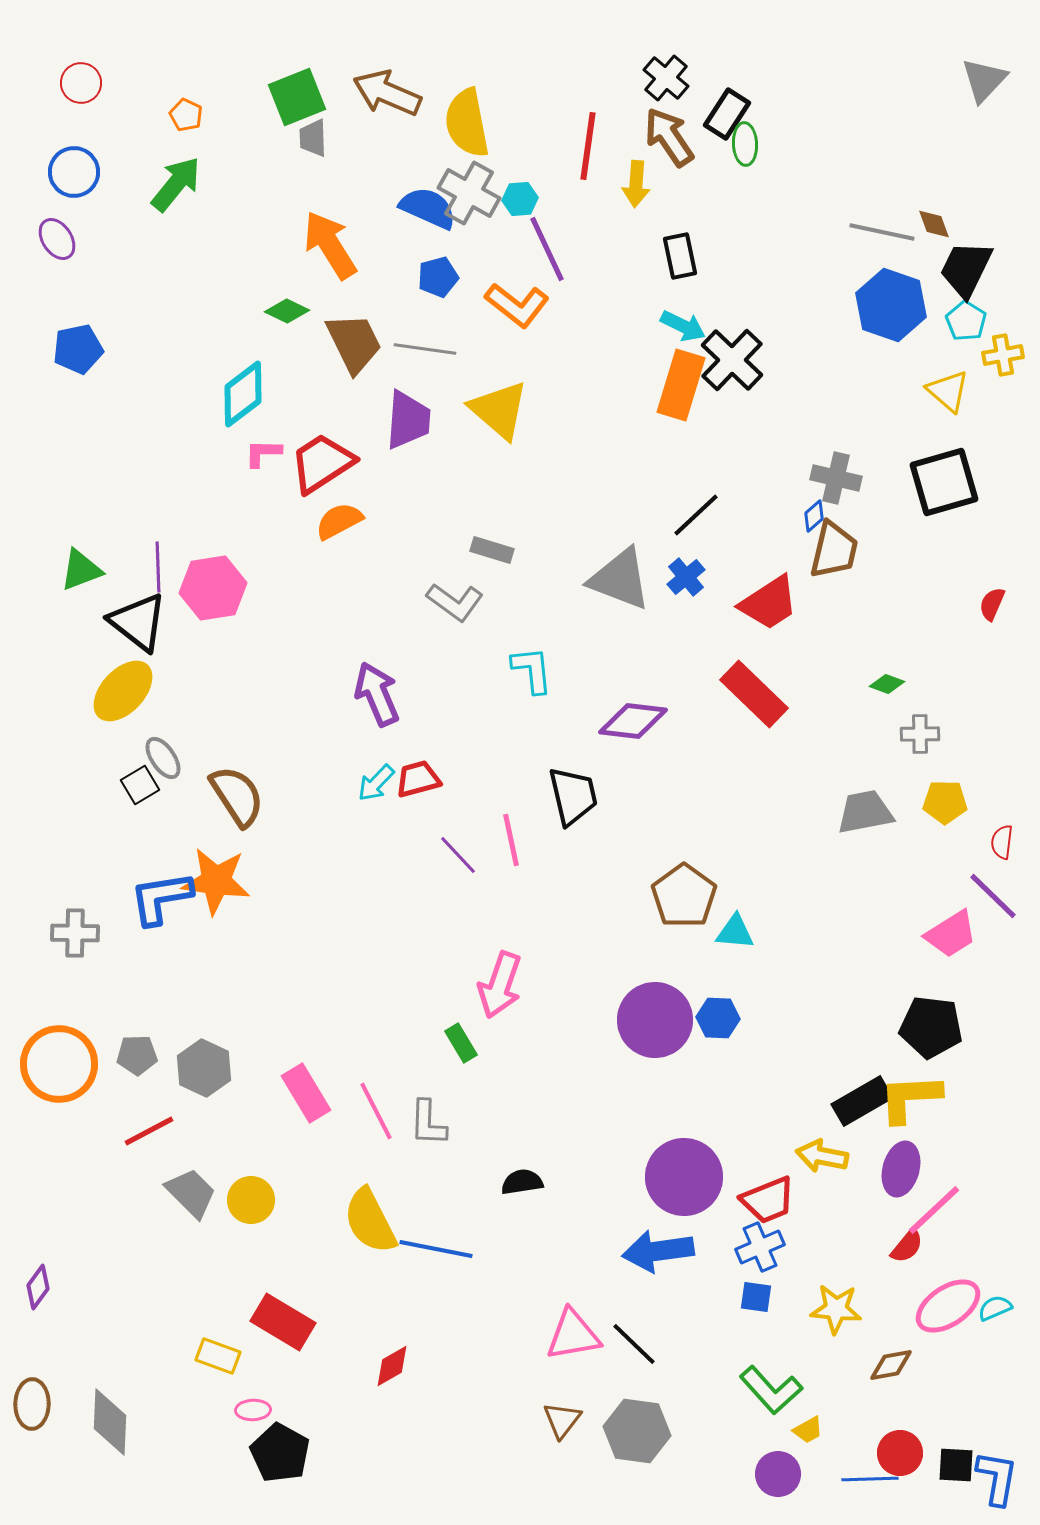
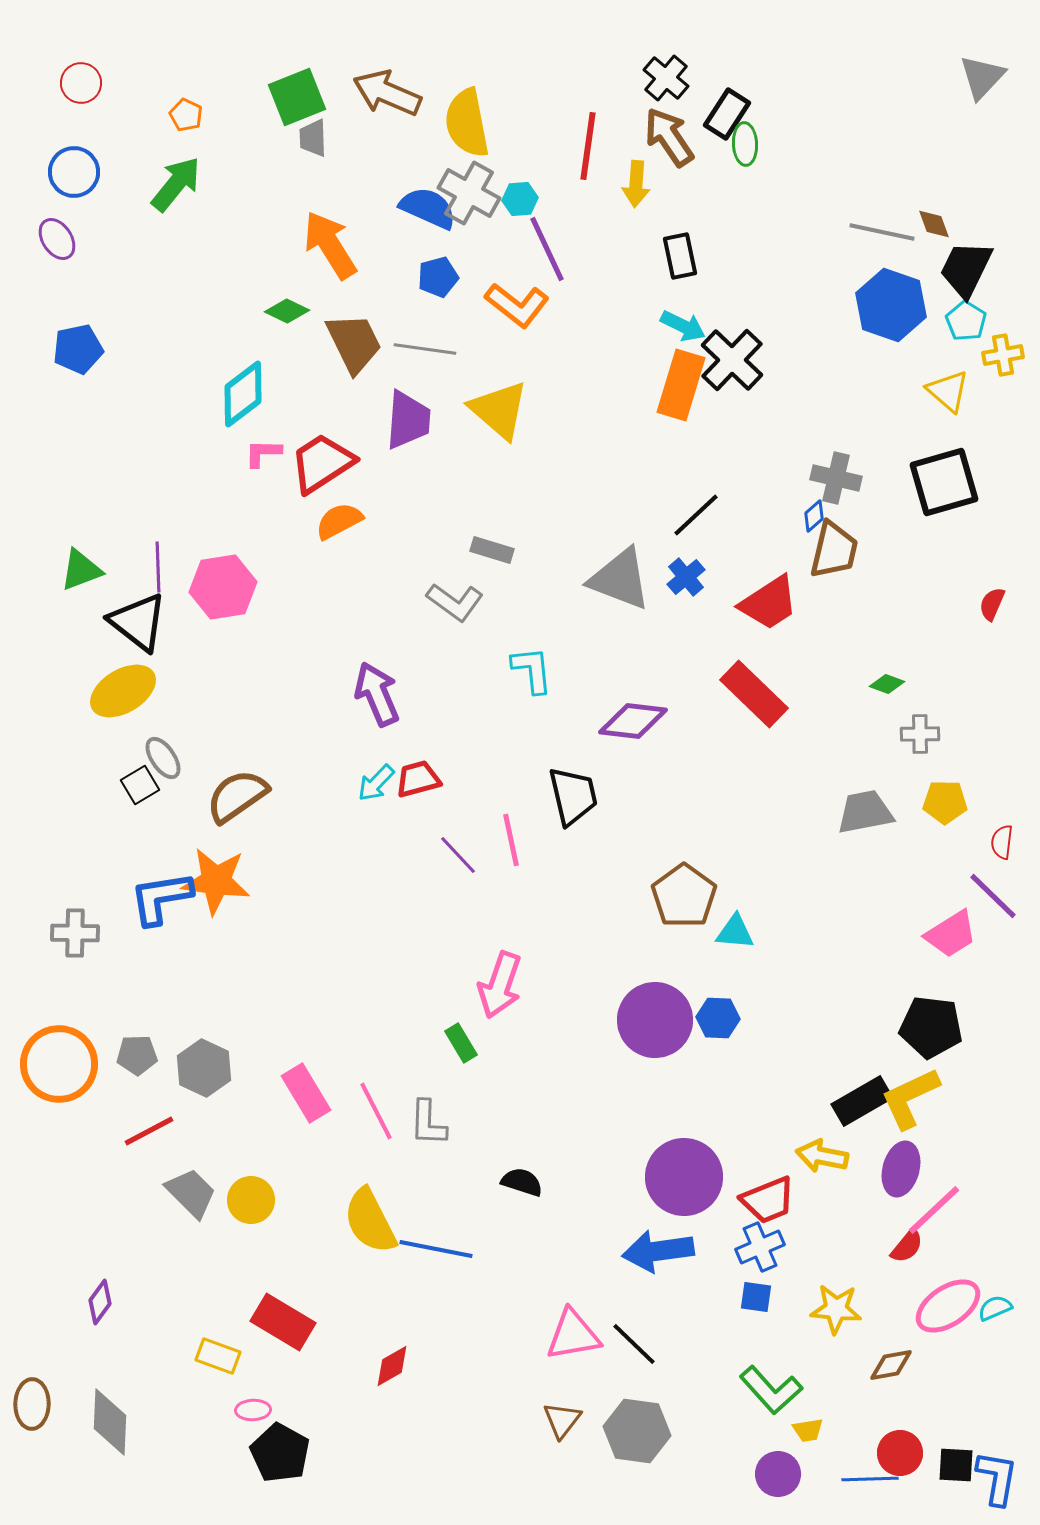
gray triangle at (984, 80): moved 2 px left, 3 px up
pink hexagon at (213, 588): moved 10 px right, 1 px up
yellow ellipse at (123, 691): rotated 16 degrees clockwise
brown semicircle at (237, 796): rotated 92 degrees counterclockwise
yellow L-shape at (910, 1098): rotated 22 degrees counterclockwise
black semicircle at (522, 1182): rotated 27 degrees clockwise
purple diamond at (38, 1287): moved 62 px right, 15 px down
yellow trapezoid at (808, 1430): rotated 20 degrees clockwise
